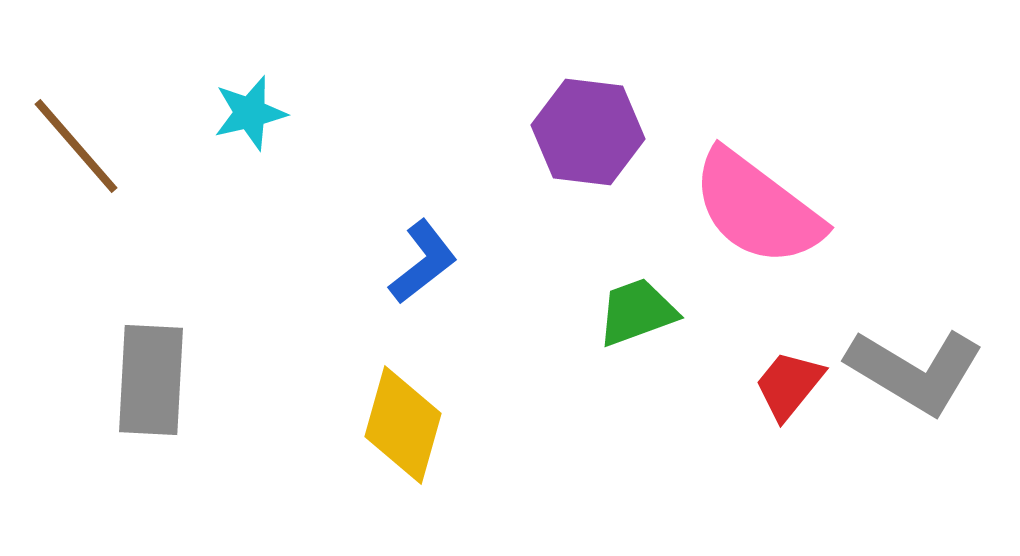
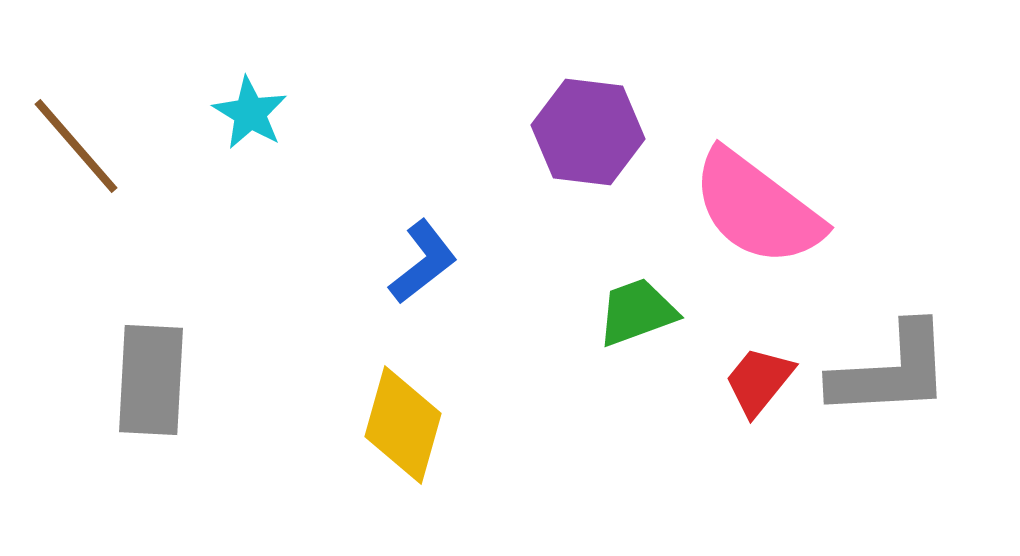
cyan star: rotated 28 degrees counterclockwise
gray L-shape: moved 24 px left; rotated 34 degrees counterclockwise
red trapezoid: moved 30 px left, 4 px up
